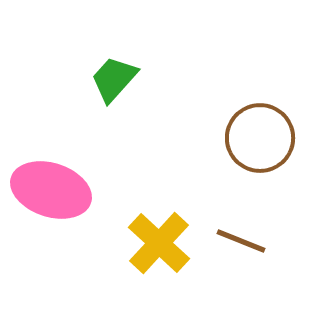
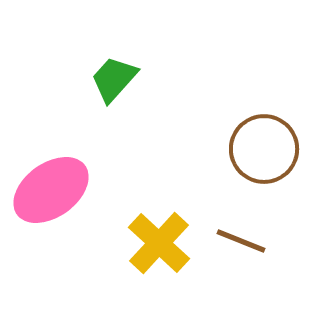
brown circle: moved 4 px right, 11 px down
pink ellipse: rotated 54 degrees counterclockwise
